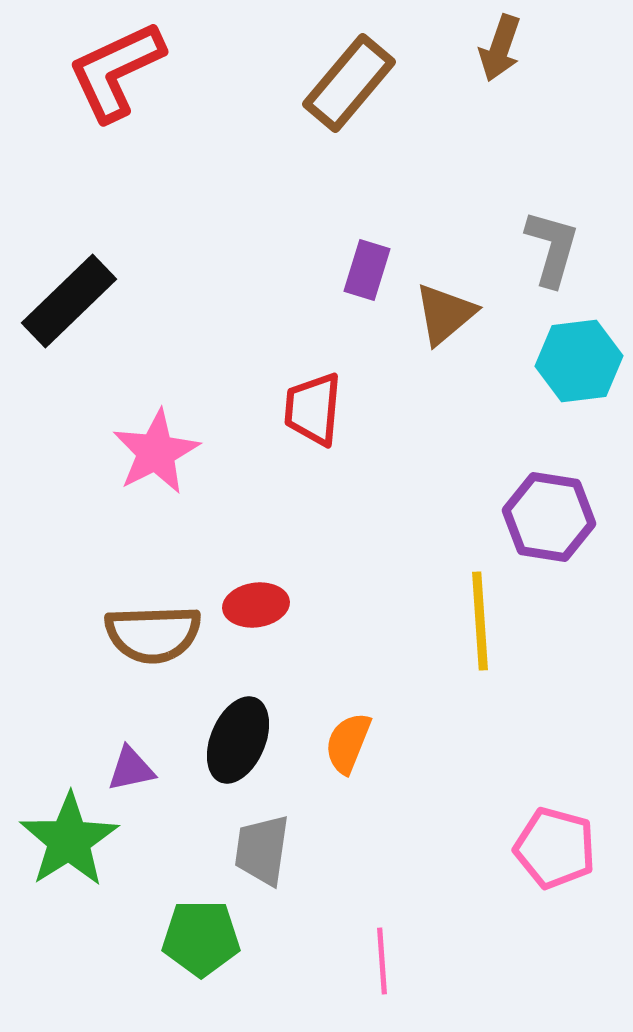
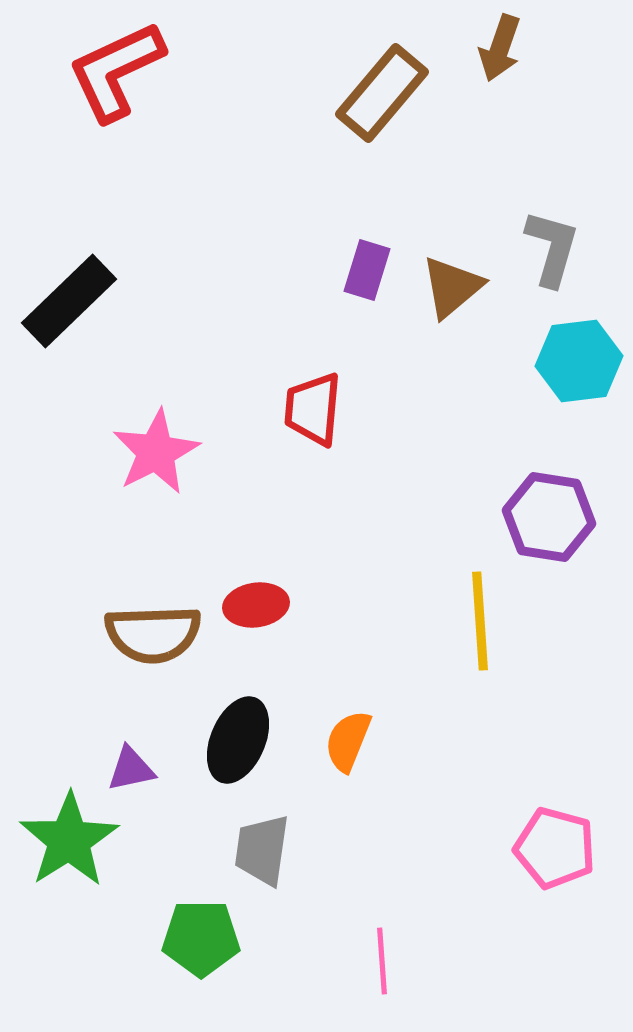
brown rectangle: moved 33 px right, 10 px down
brown triangle: moved 7 px right, 27 px up
orange semicircle: moved 2 px up
